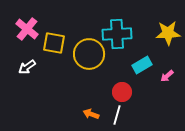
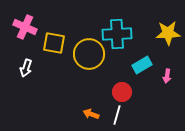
pink cross: moved 2 px left, 2 px up; rotated 15 degrees counterclockwise
white arrow: moved 1 px left, 1 px down; rotated 36 degrees counterclockwise
pink arrow: rotated 40 degrees counterclockwise
